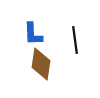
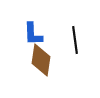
brown diamond: moved 4 px up
